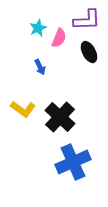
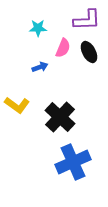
cyan star: rotated 24 degrees clockwise
pink semicircle: moved 4 px right, 10 px down
blue arrow: rotated 84 degrees counterclockwise
yellow L-shape: moved 6 px left, 4 px up
